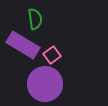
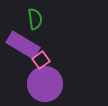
pink square: moved 11 px left, 5 px down
